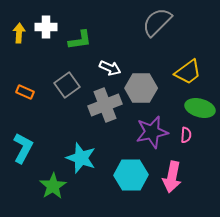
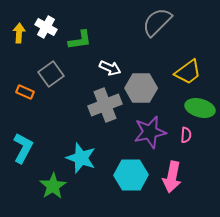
white cross: rotated 30 degrees clockwise
gray square: moved 16 px left, 11 px up
purple star: moved 2 px left
